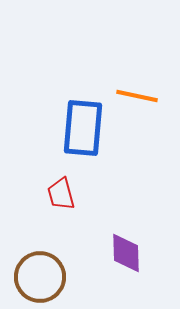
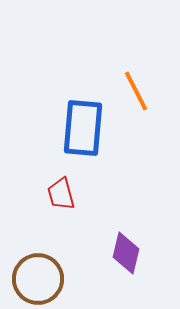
orange line: moved 1 px left, 5 px up; rotated 51 degrees clockwise
purple diamond: rotated 15 degrees clockwise
brown circle: moved 2 px left, 2 px down
